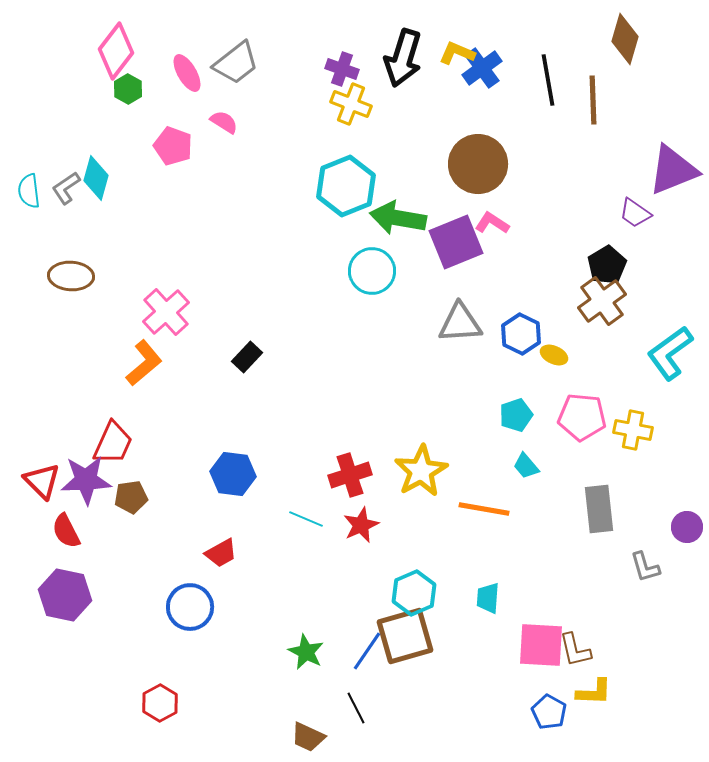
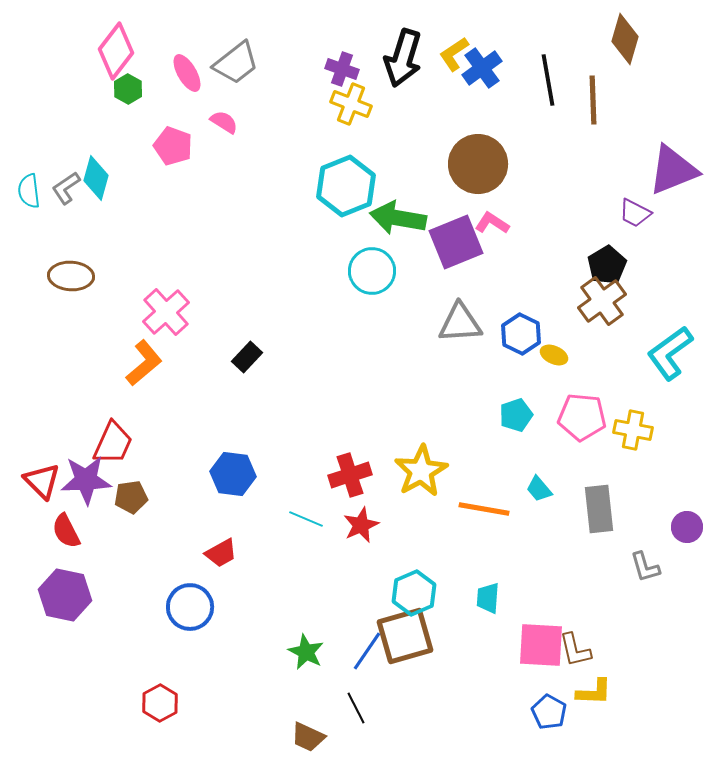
yellow L-shape at (457, 53): moved 3 px left, 1 px down; rotated 57 degrees counterclockwise
purple trapezoid at (635, 213): rotated 8 degrees counterclockwise
cyan trapezoid at (526, 466): moved 13 px right, 23 px down
